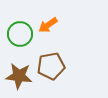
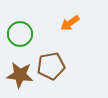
orange arrow: moved 22 px right, 2 px up
brown star: moved 1 px right, 1 px up
